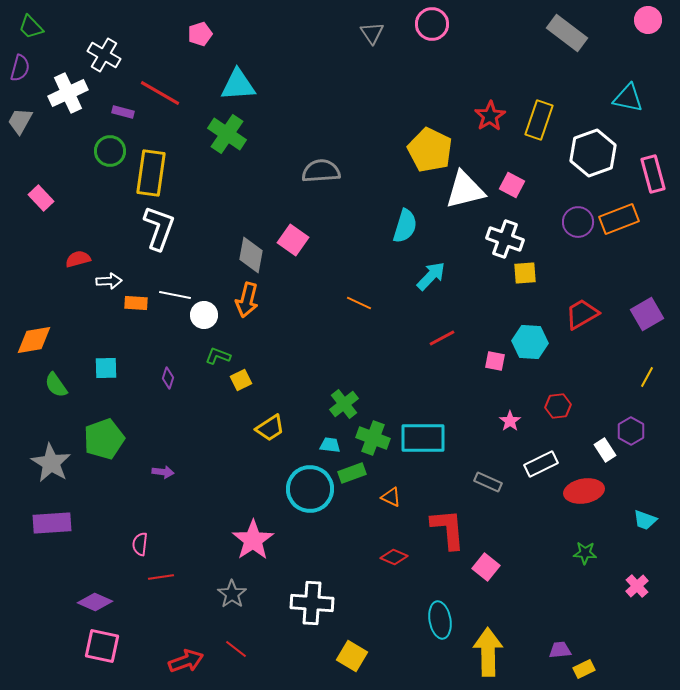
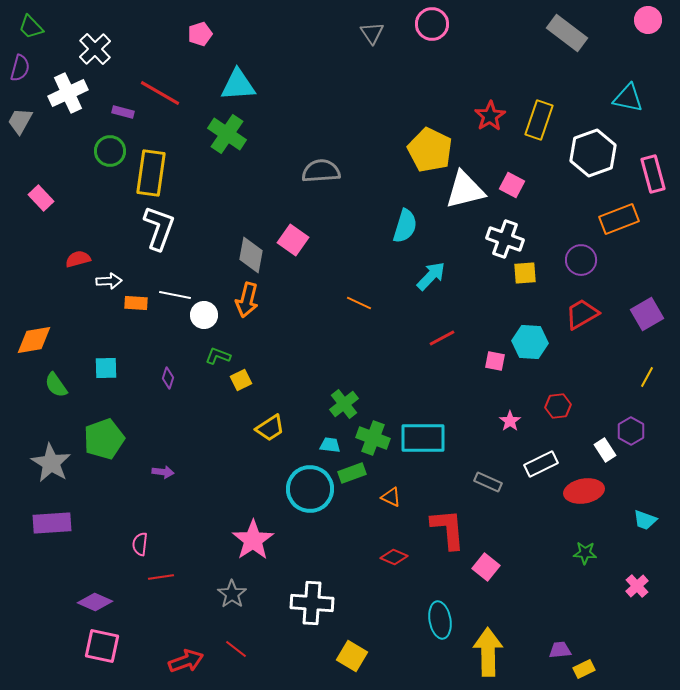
white cross at (104, 55): moved 9 px left, 6 px up; rotated 16 degrees clockwise
purple circle at (578, 222): moved 3 px right, 38 px down
